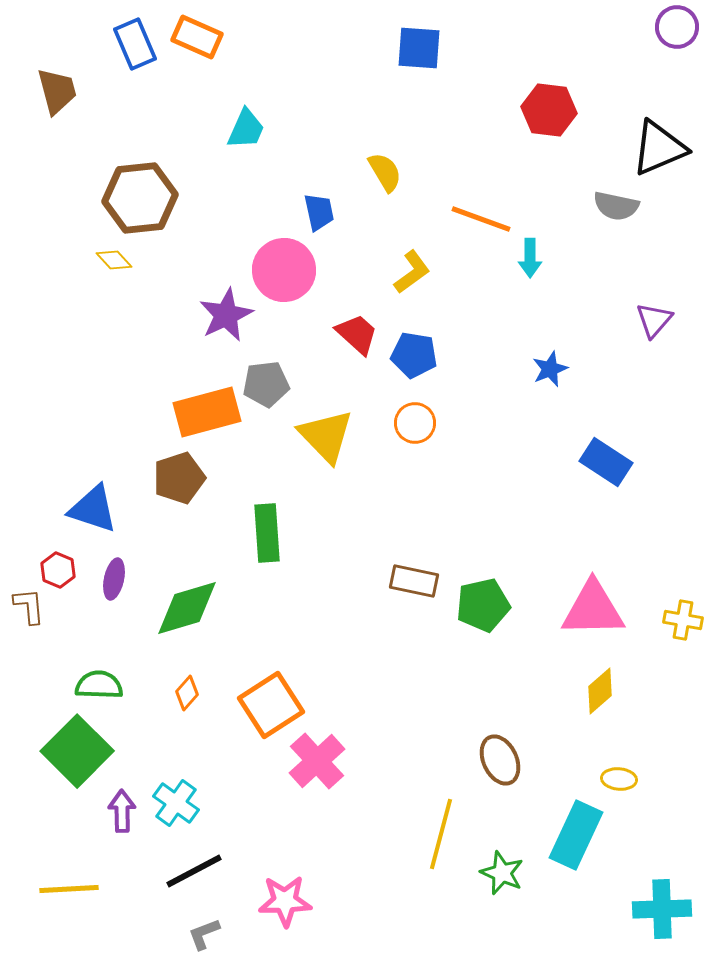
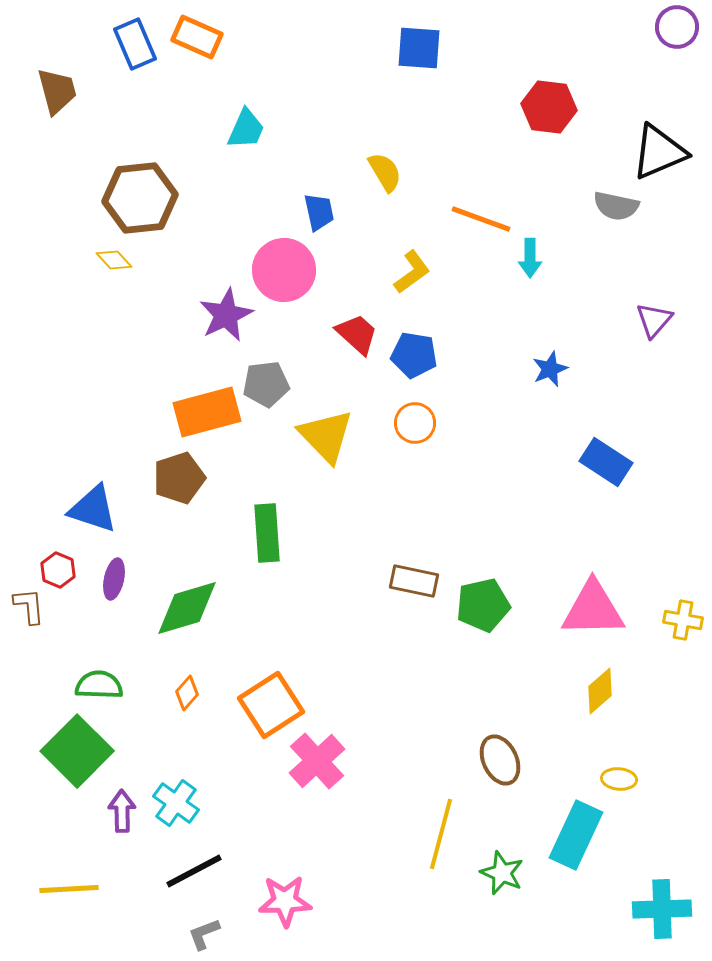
red hexagon at (549, 110): moved 3 px up
black triangle at (659, 148): moved 4 px down
